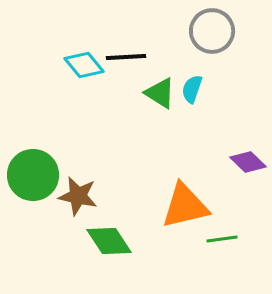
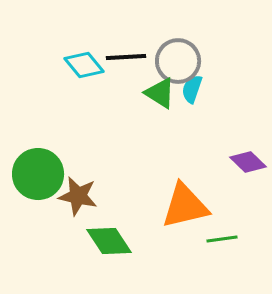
gray circle: moved 34 px left, 30 px down
green circle: moved 5 px right, 1 px up
